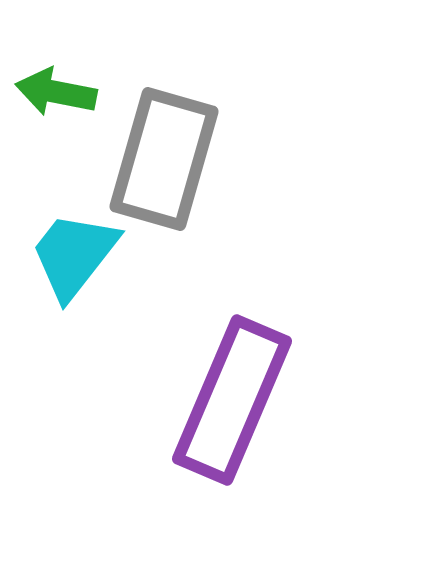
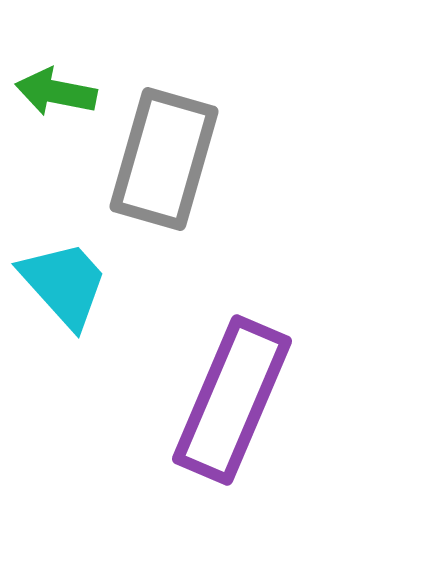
cyan trapezoid: moved 10 px left, 29 px down; rotated 100 degrees clockwise
